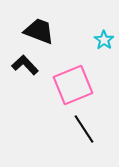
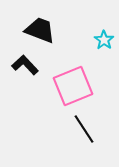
black trapezoid: moved 1 px right, 1 px up
pink square: moved 1 px down
